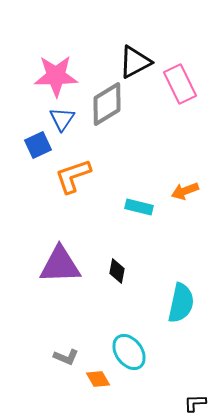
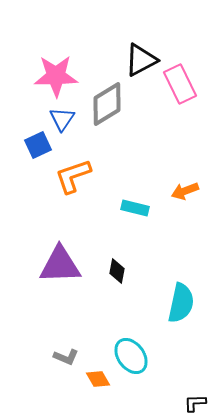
black triangle: moved 6 px right, 2 px up
cyan rectangle: moved 4 px left, 1 px down
cyan ellipse: moved 2 px right, 4 px down
